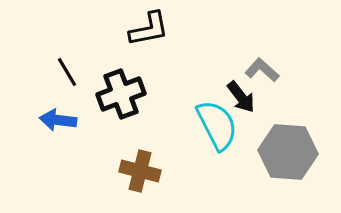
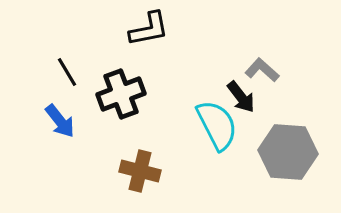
blue arrow: moved 2 px right, 1 px down; rotated 135 degrees counterclockwise
